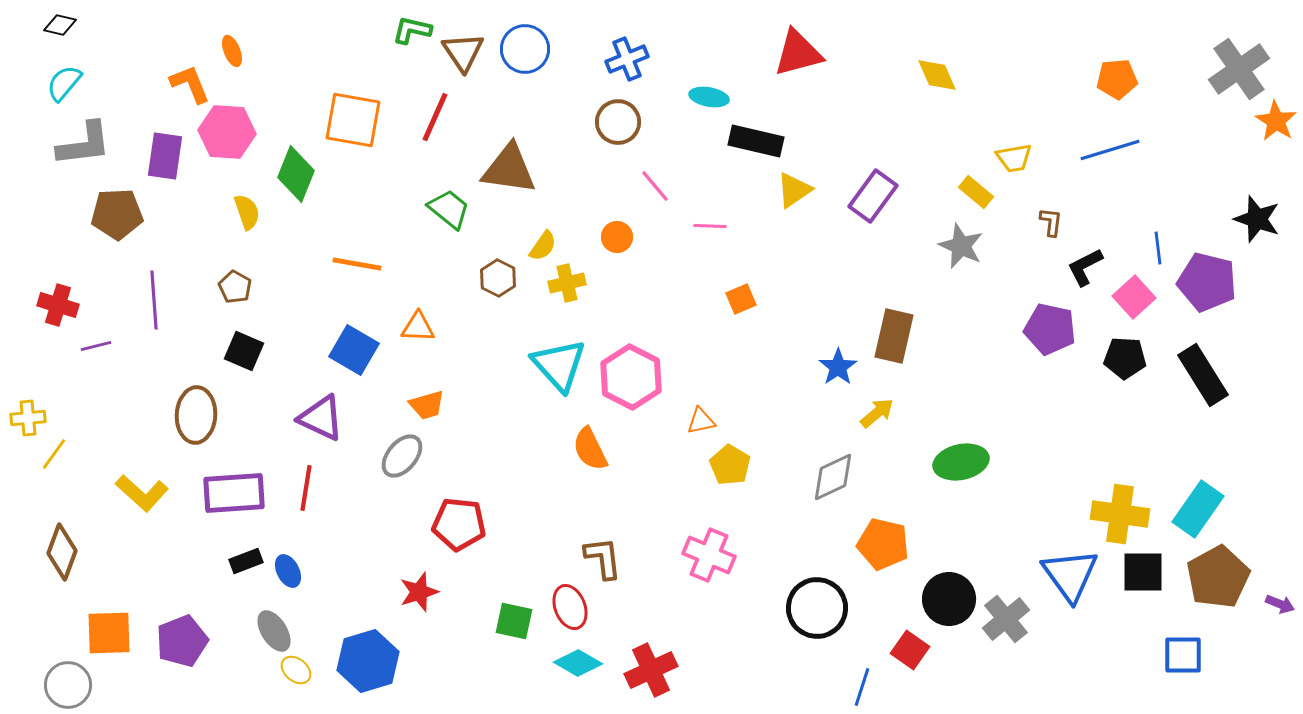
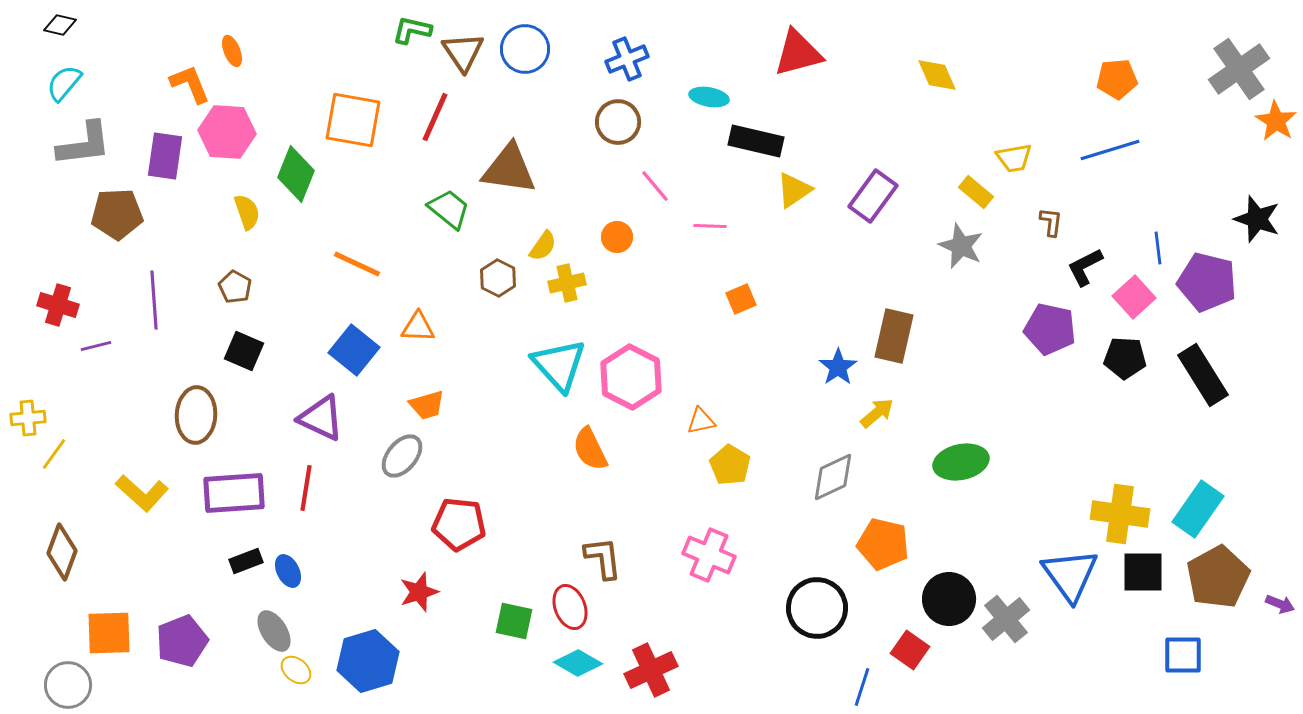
orange line at (357, 264): rotated 15 degrees clockwise
blue square at (354, 350): rotated 9 degrees clockwise
